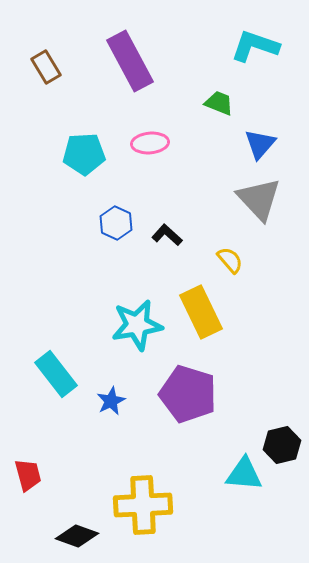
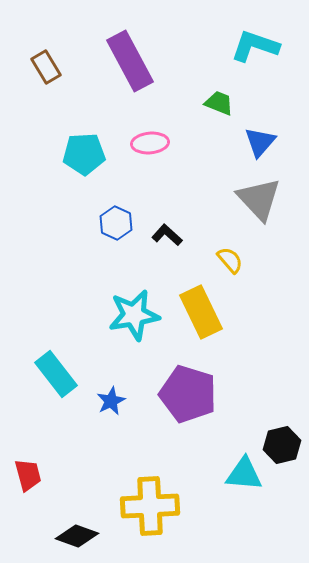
blue triangle: moved 2 px up
cyan star: moved 3 px left, 10 px up
yellow cross: moved 7 px right, 1 px down
